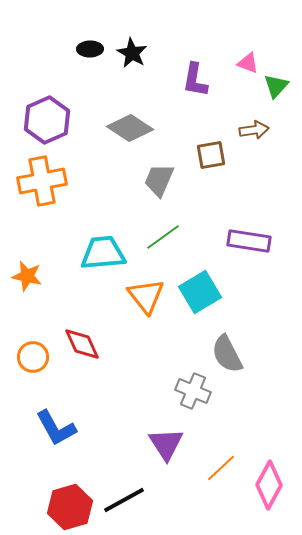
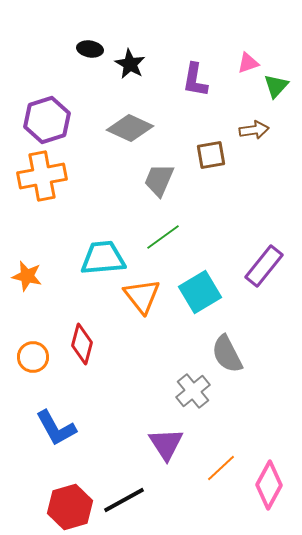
black ellipse: rotated 10 degrees clockwise
black star: moved 2 px left, 11 px down
pink triangle: rotated 40 degrees counterclockwise
purple hexagon: rotated 6 degrees clockwise
gray diamond: rotated 9 degrees counterclockwise
orange cross: moved 5 px up
purple rectangle: moved 15 px right, 25 px down; rotated 60 degrees counterclockwise
cyan trapezoid: moved 5 px down
orange triangle: moved 4 px left
red diamond: rotated 39 degrees clockwise
gray cross: rotated 28 degrees clockwise
